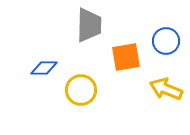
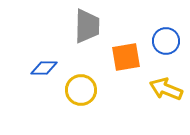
gray trapezoid: moved 2 px left, 1 px down
